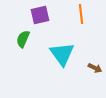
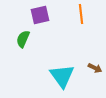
cyan triangle: moved 22 px down
